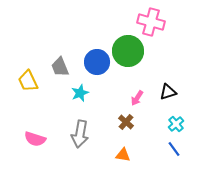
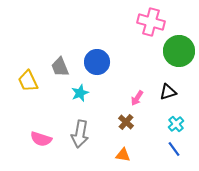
green circle: moved 51 px right
pink semicircle: moved 6 px right
